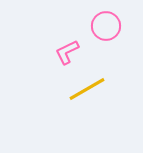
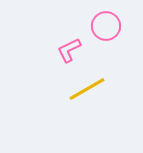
pink L-shape: moved 2 px right, 2 px up
